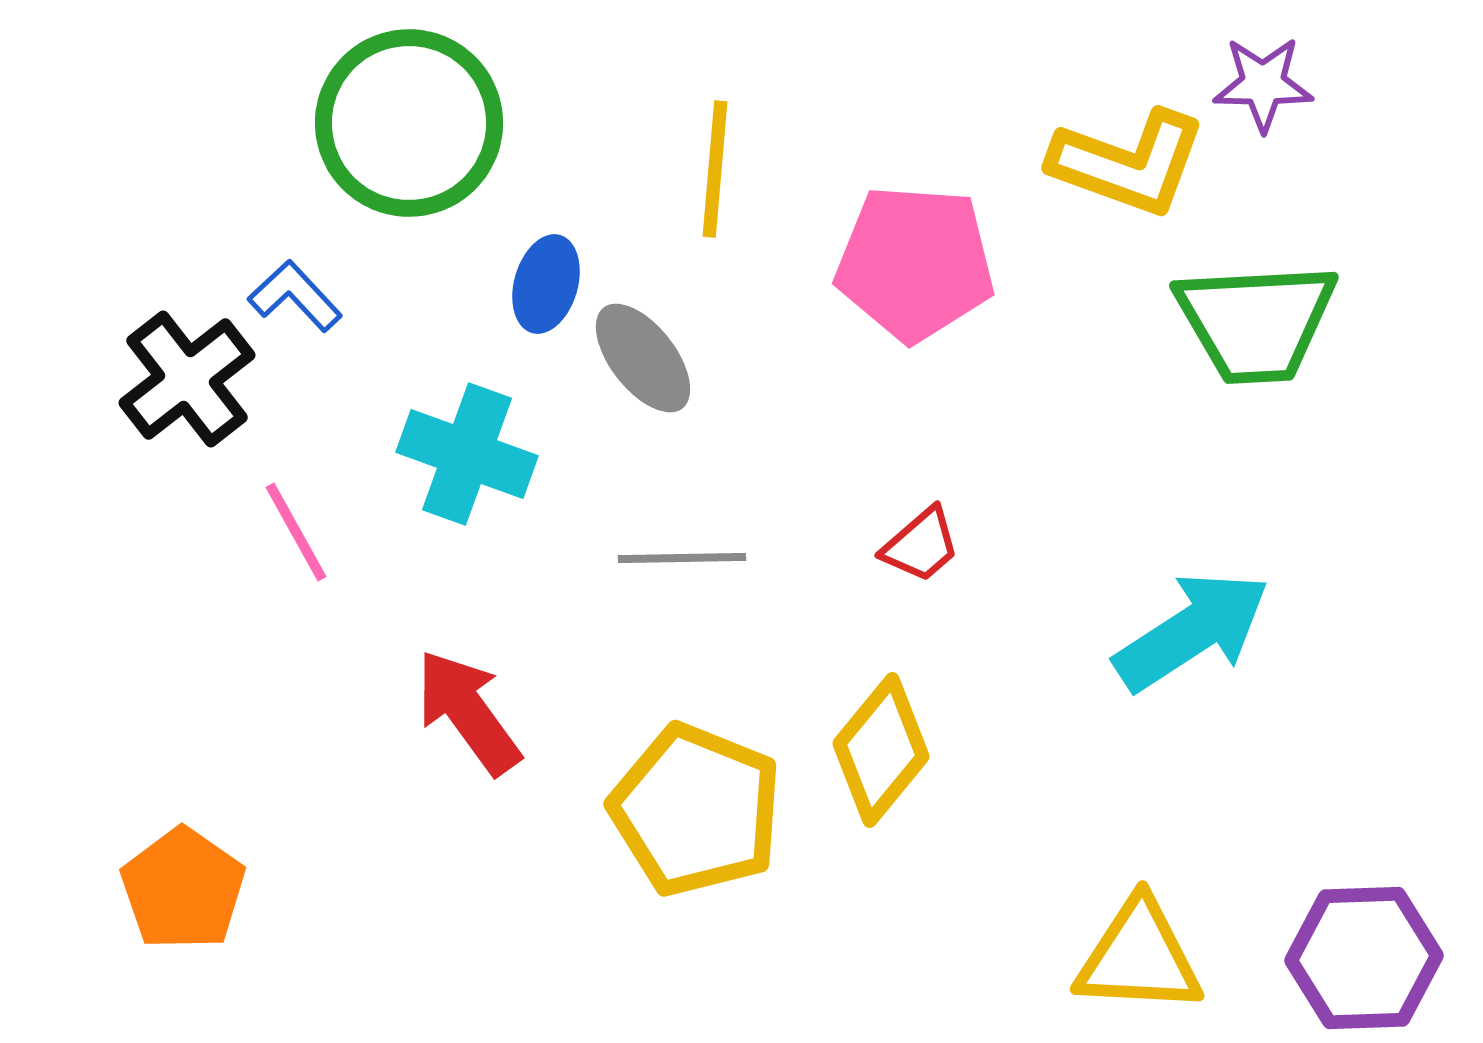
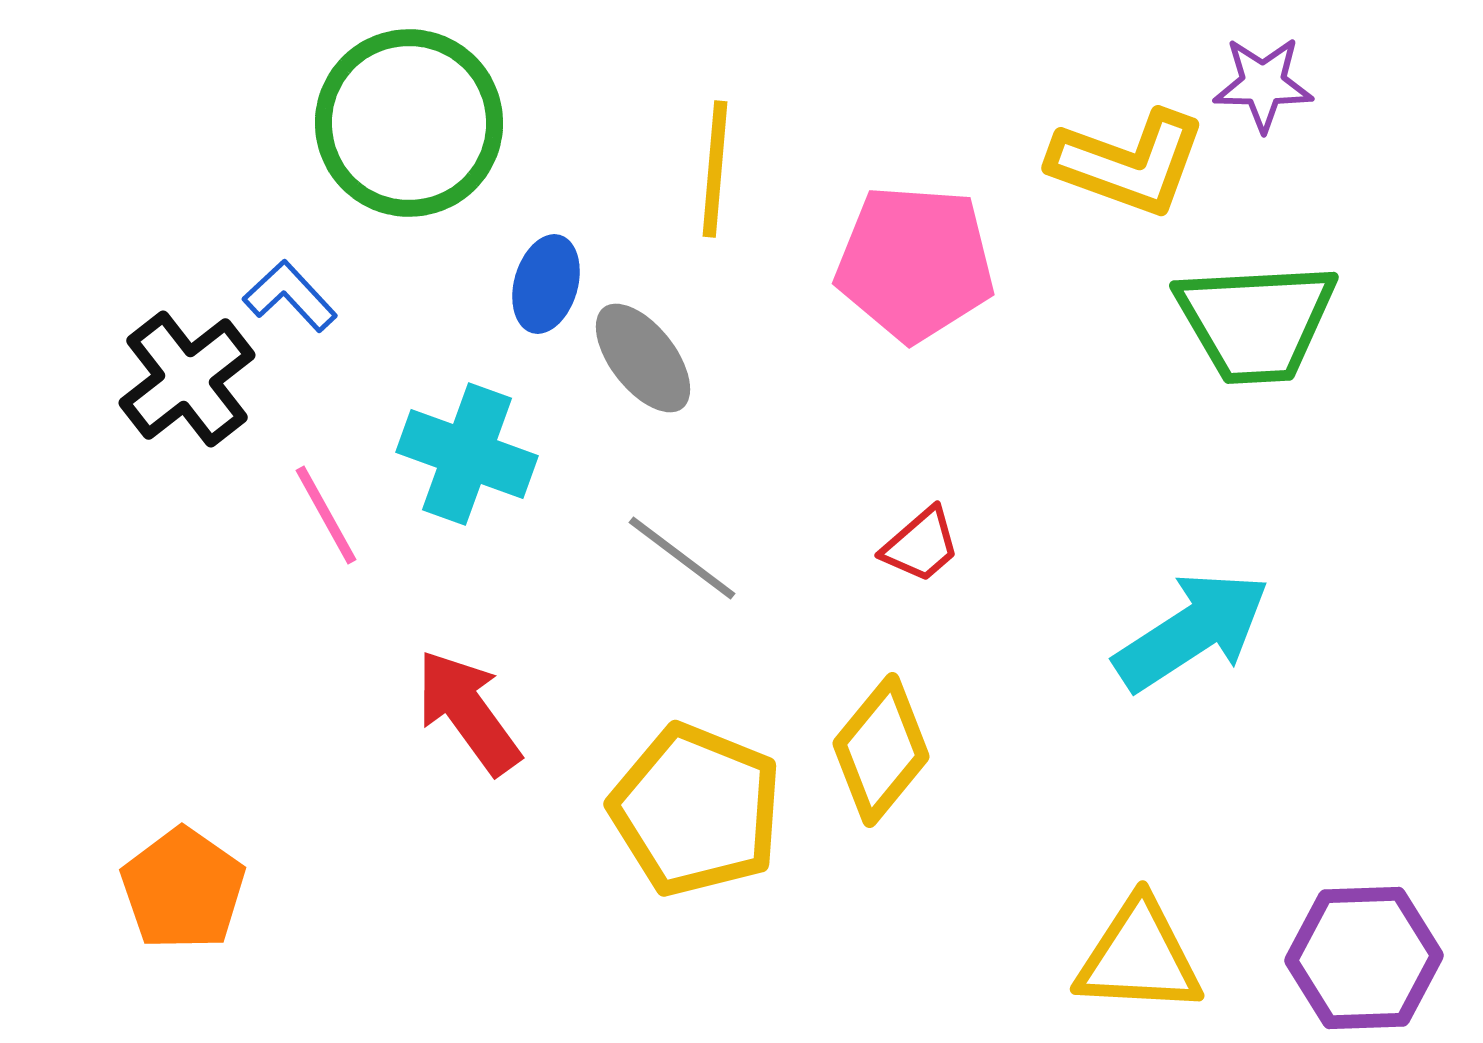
blue L-shape: moved 5 px left
pink line: moved 30 px right, 17 px up
gray line: rotated 38 degrees clockwise
